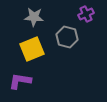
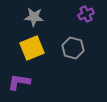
gray hexagon: moved 6 px right, 11 px down
yellow square: moved 1 px up
purple L-shape: moved 1 px left, 1 px down
